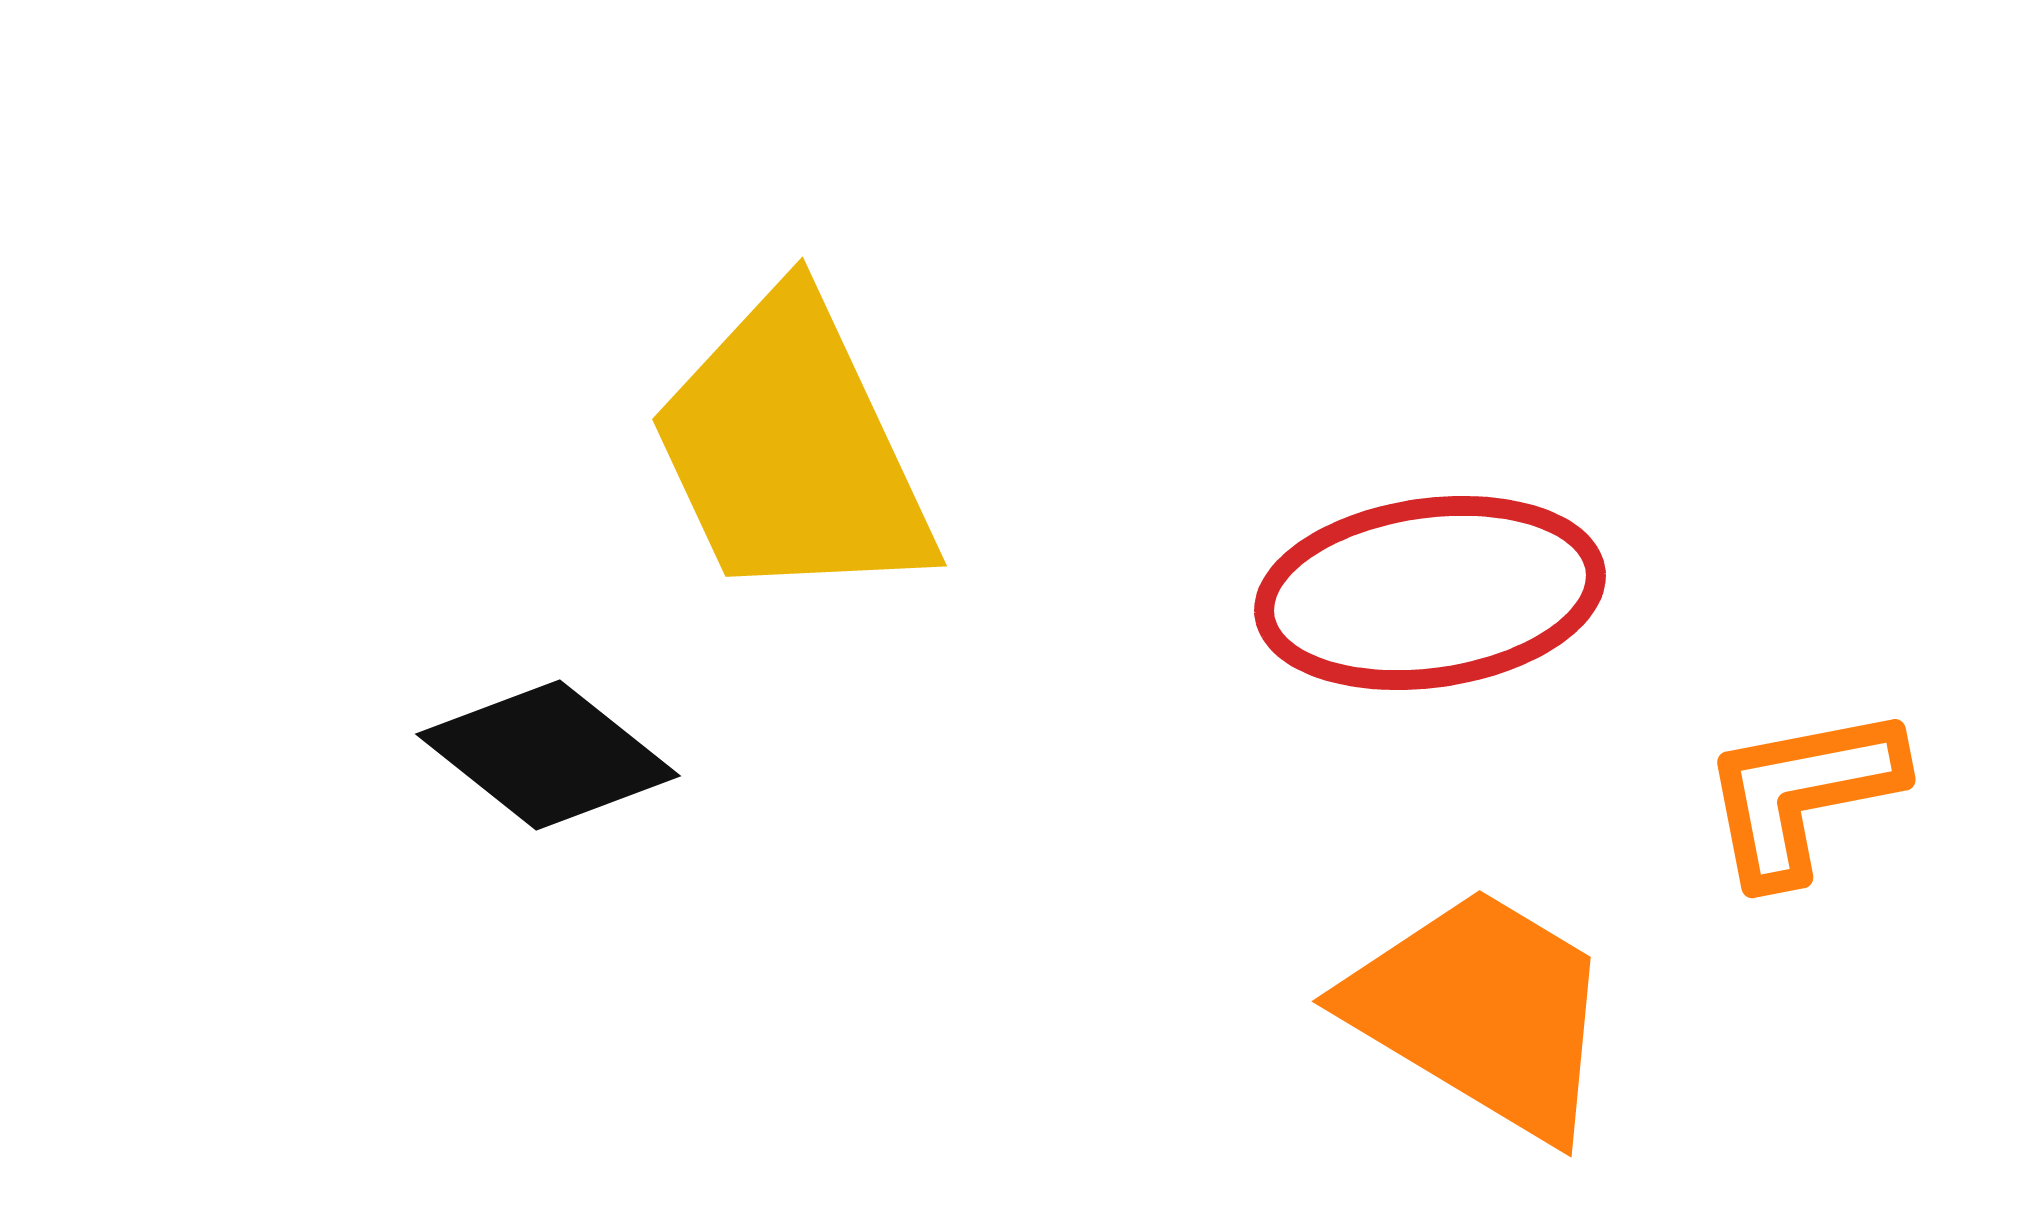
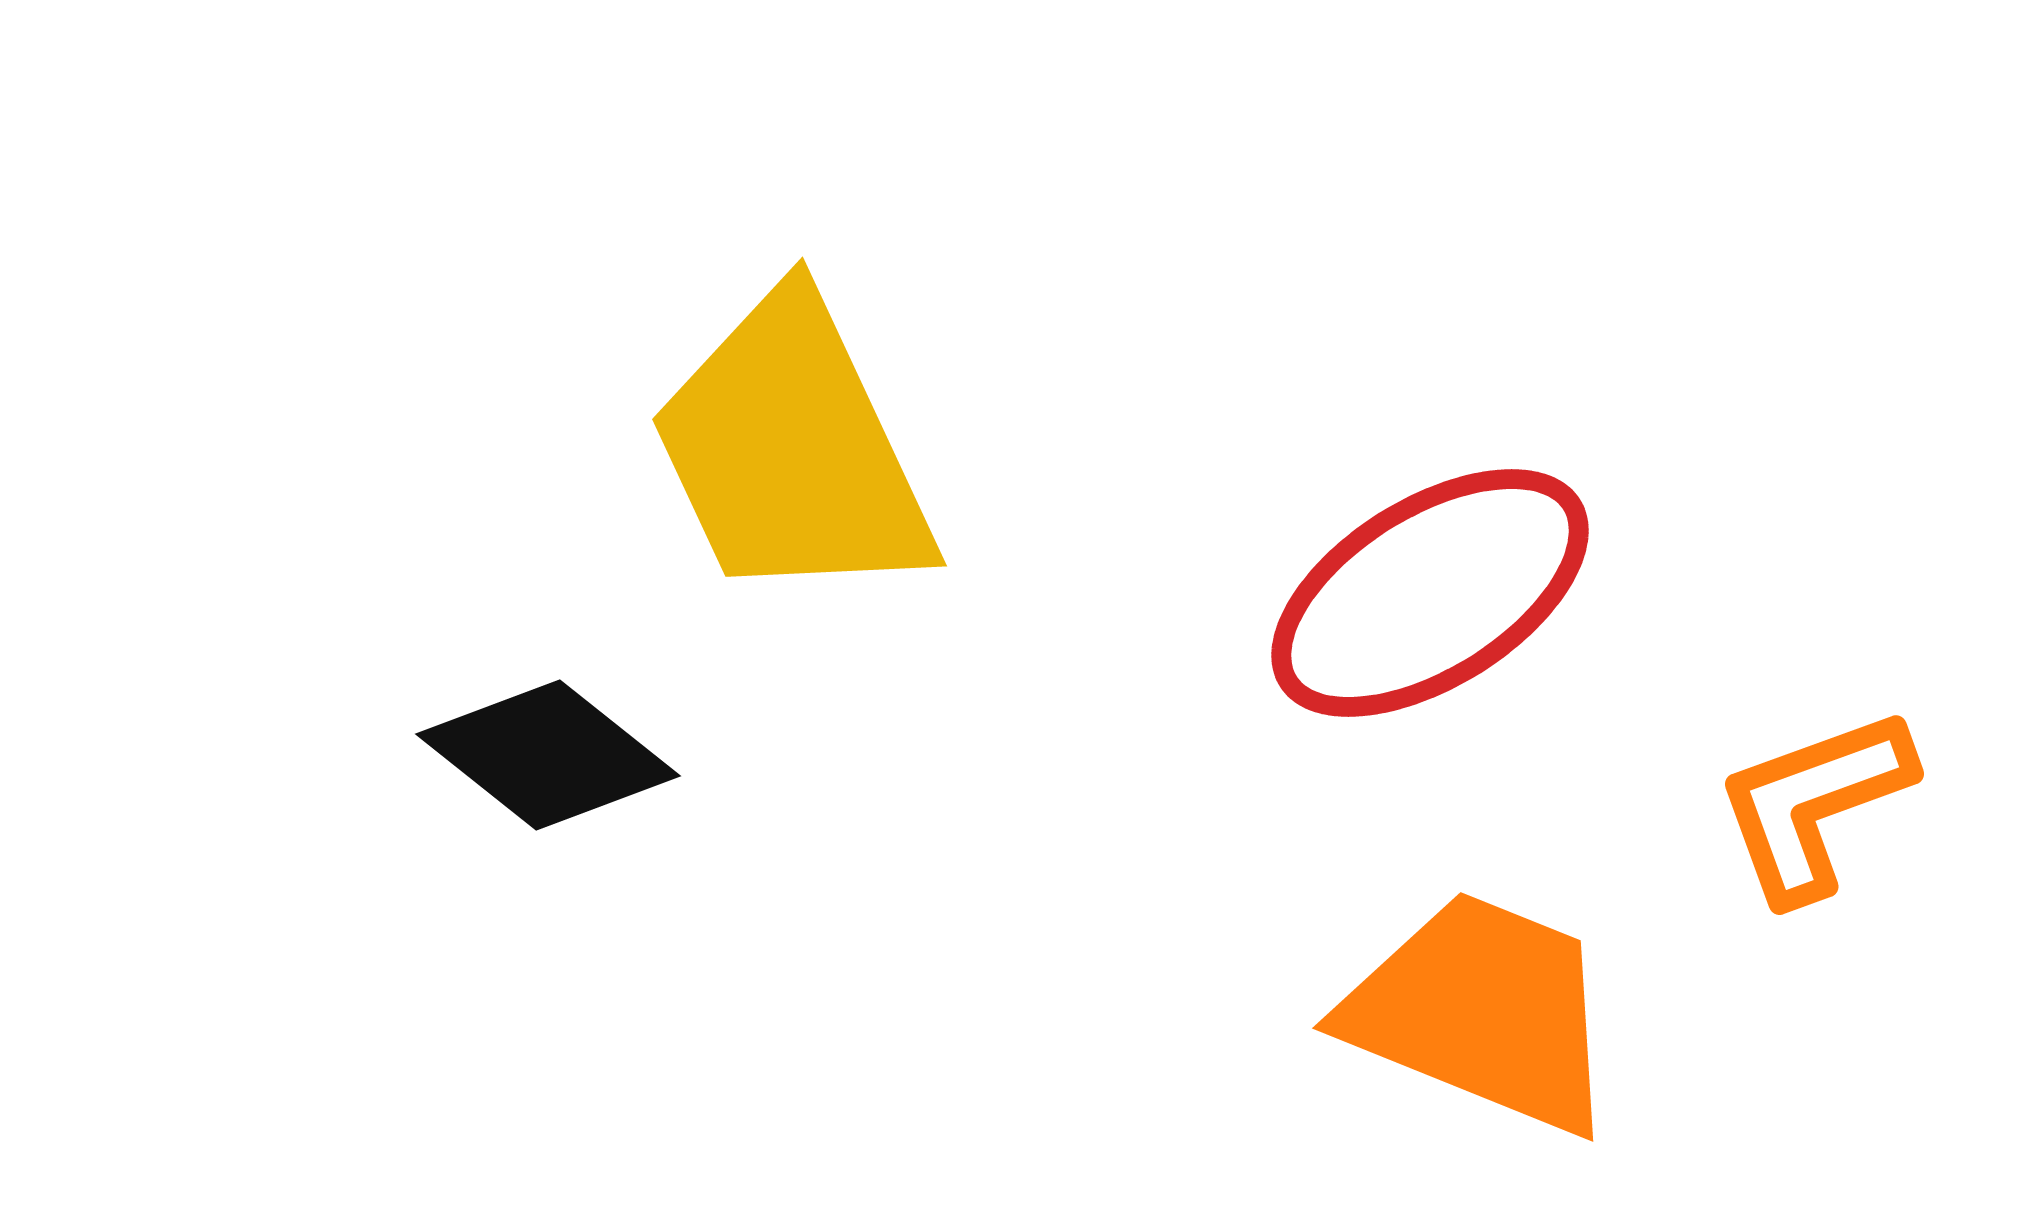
red ellipse: rotated 24 degrees counterclockwise
orange L-shape: moved 12 px right, 10 px down; rotated 9 degrees counterclockwise
orange trapezoid: rotated 9 degrees counterclockwise
